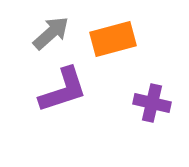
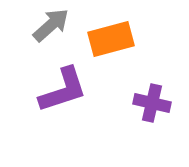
gray arrow: moved 8 px up
orange rectangle: moved 2 px left
